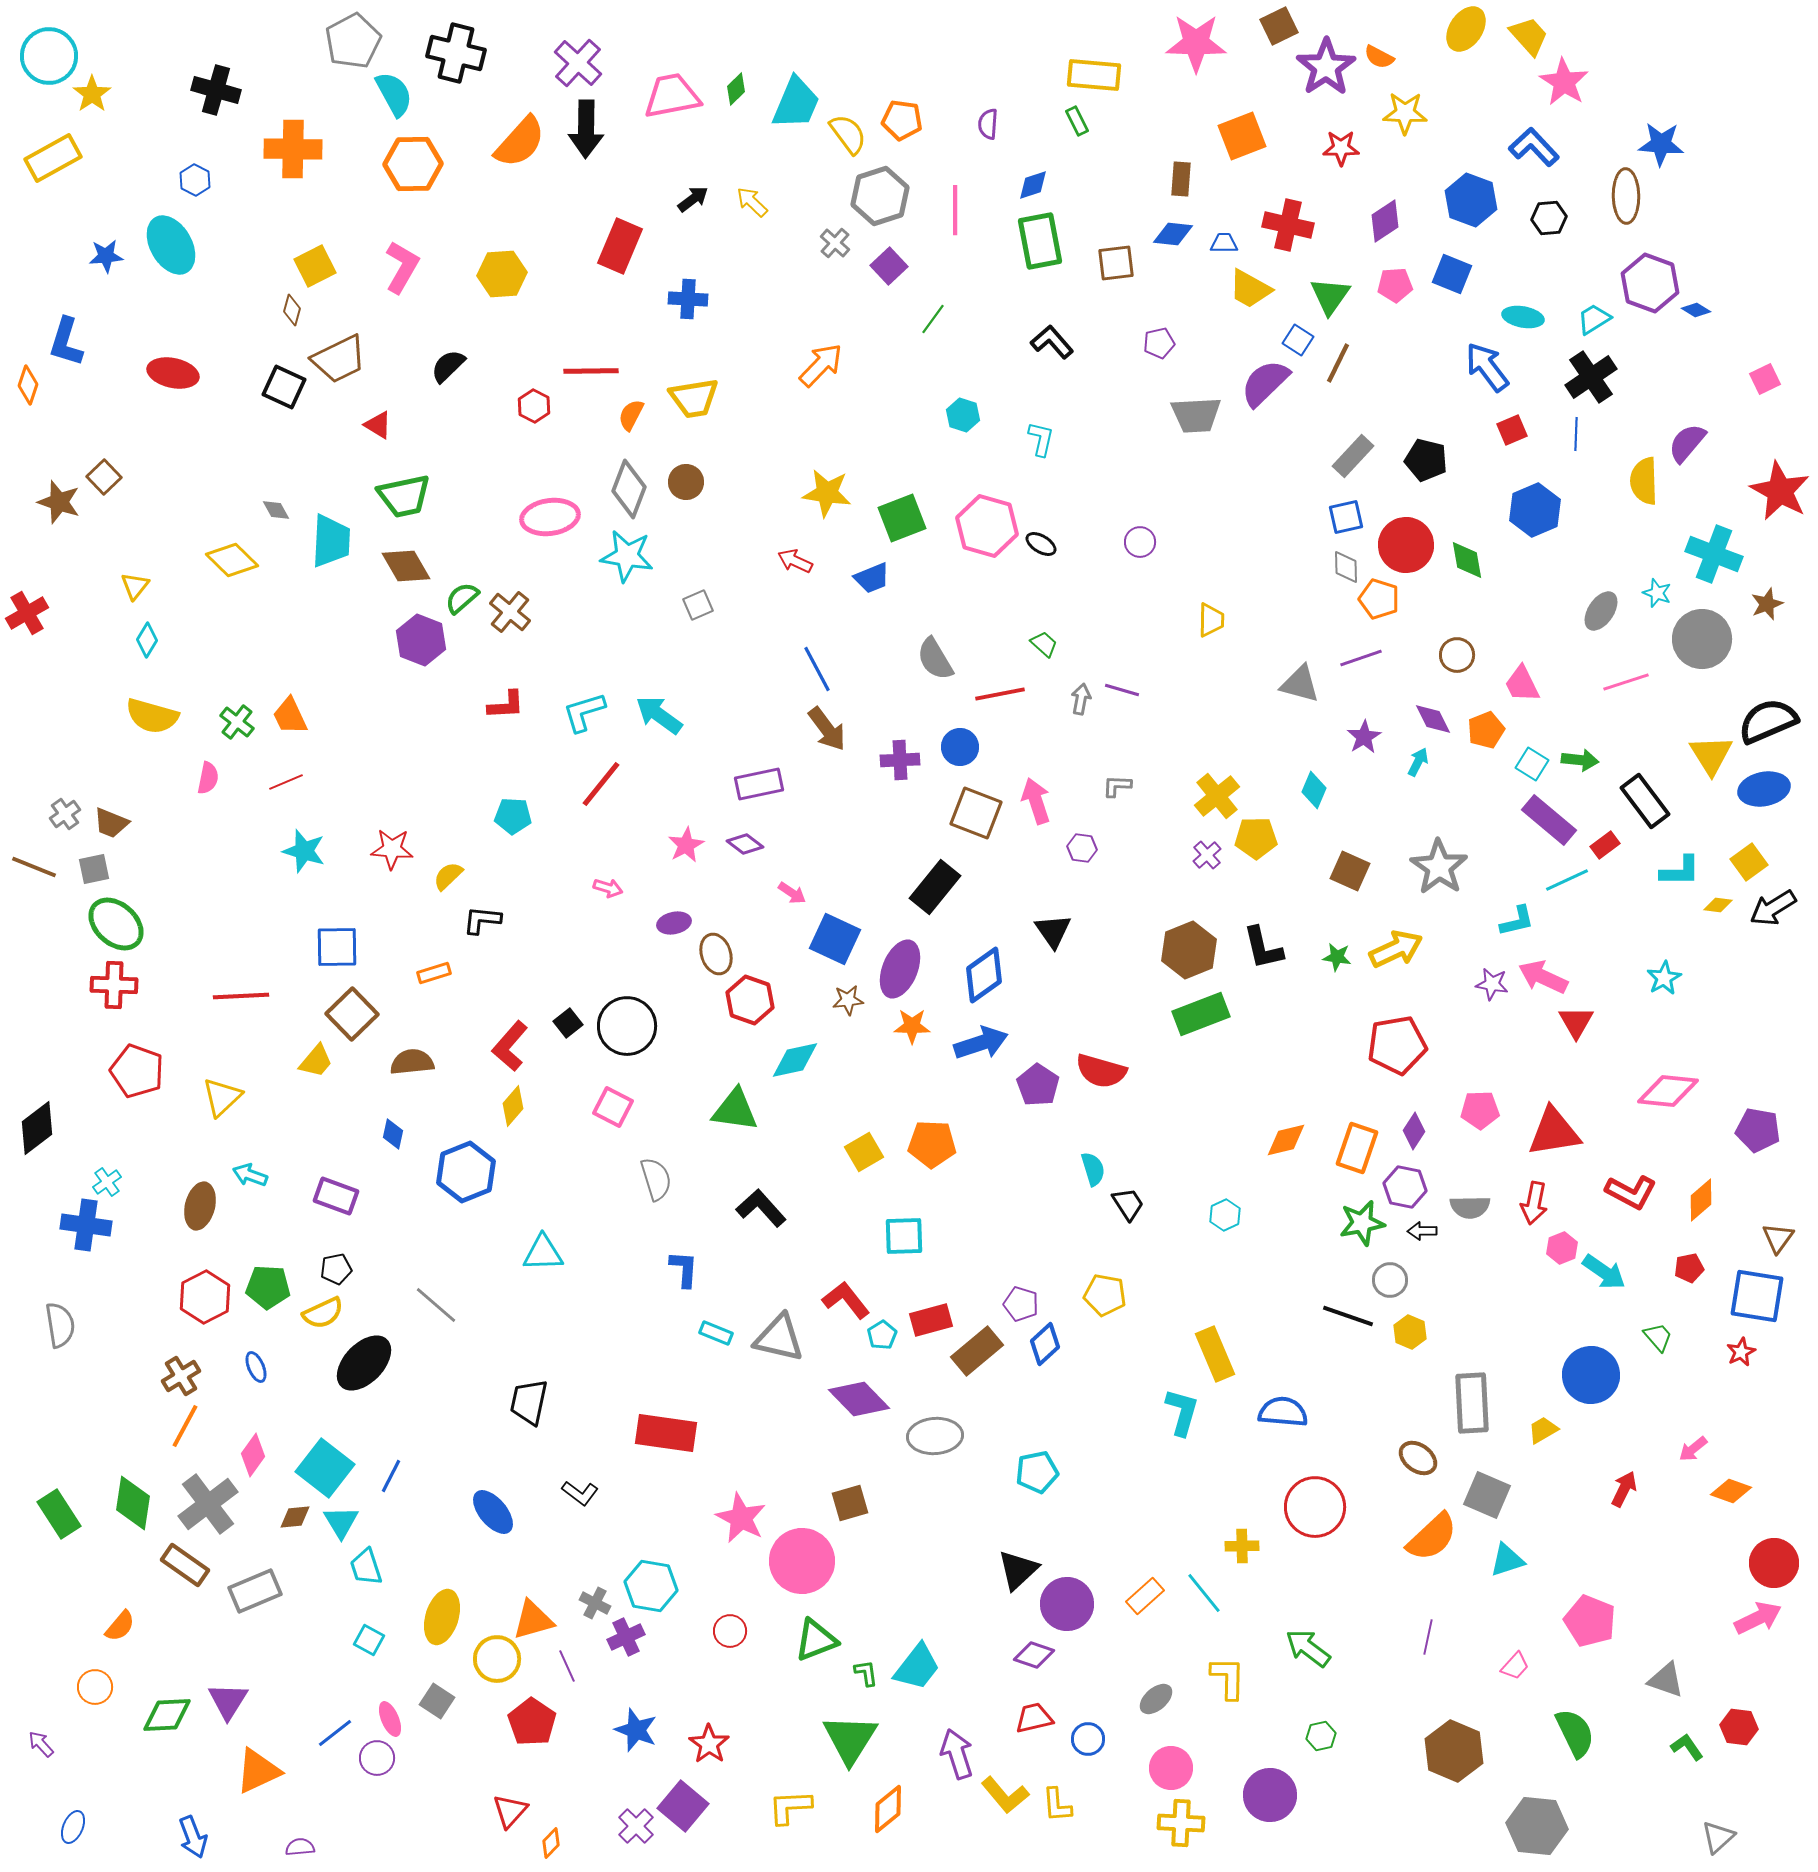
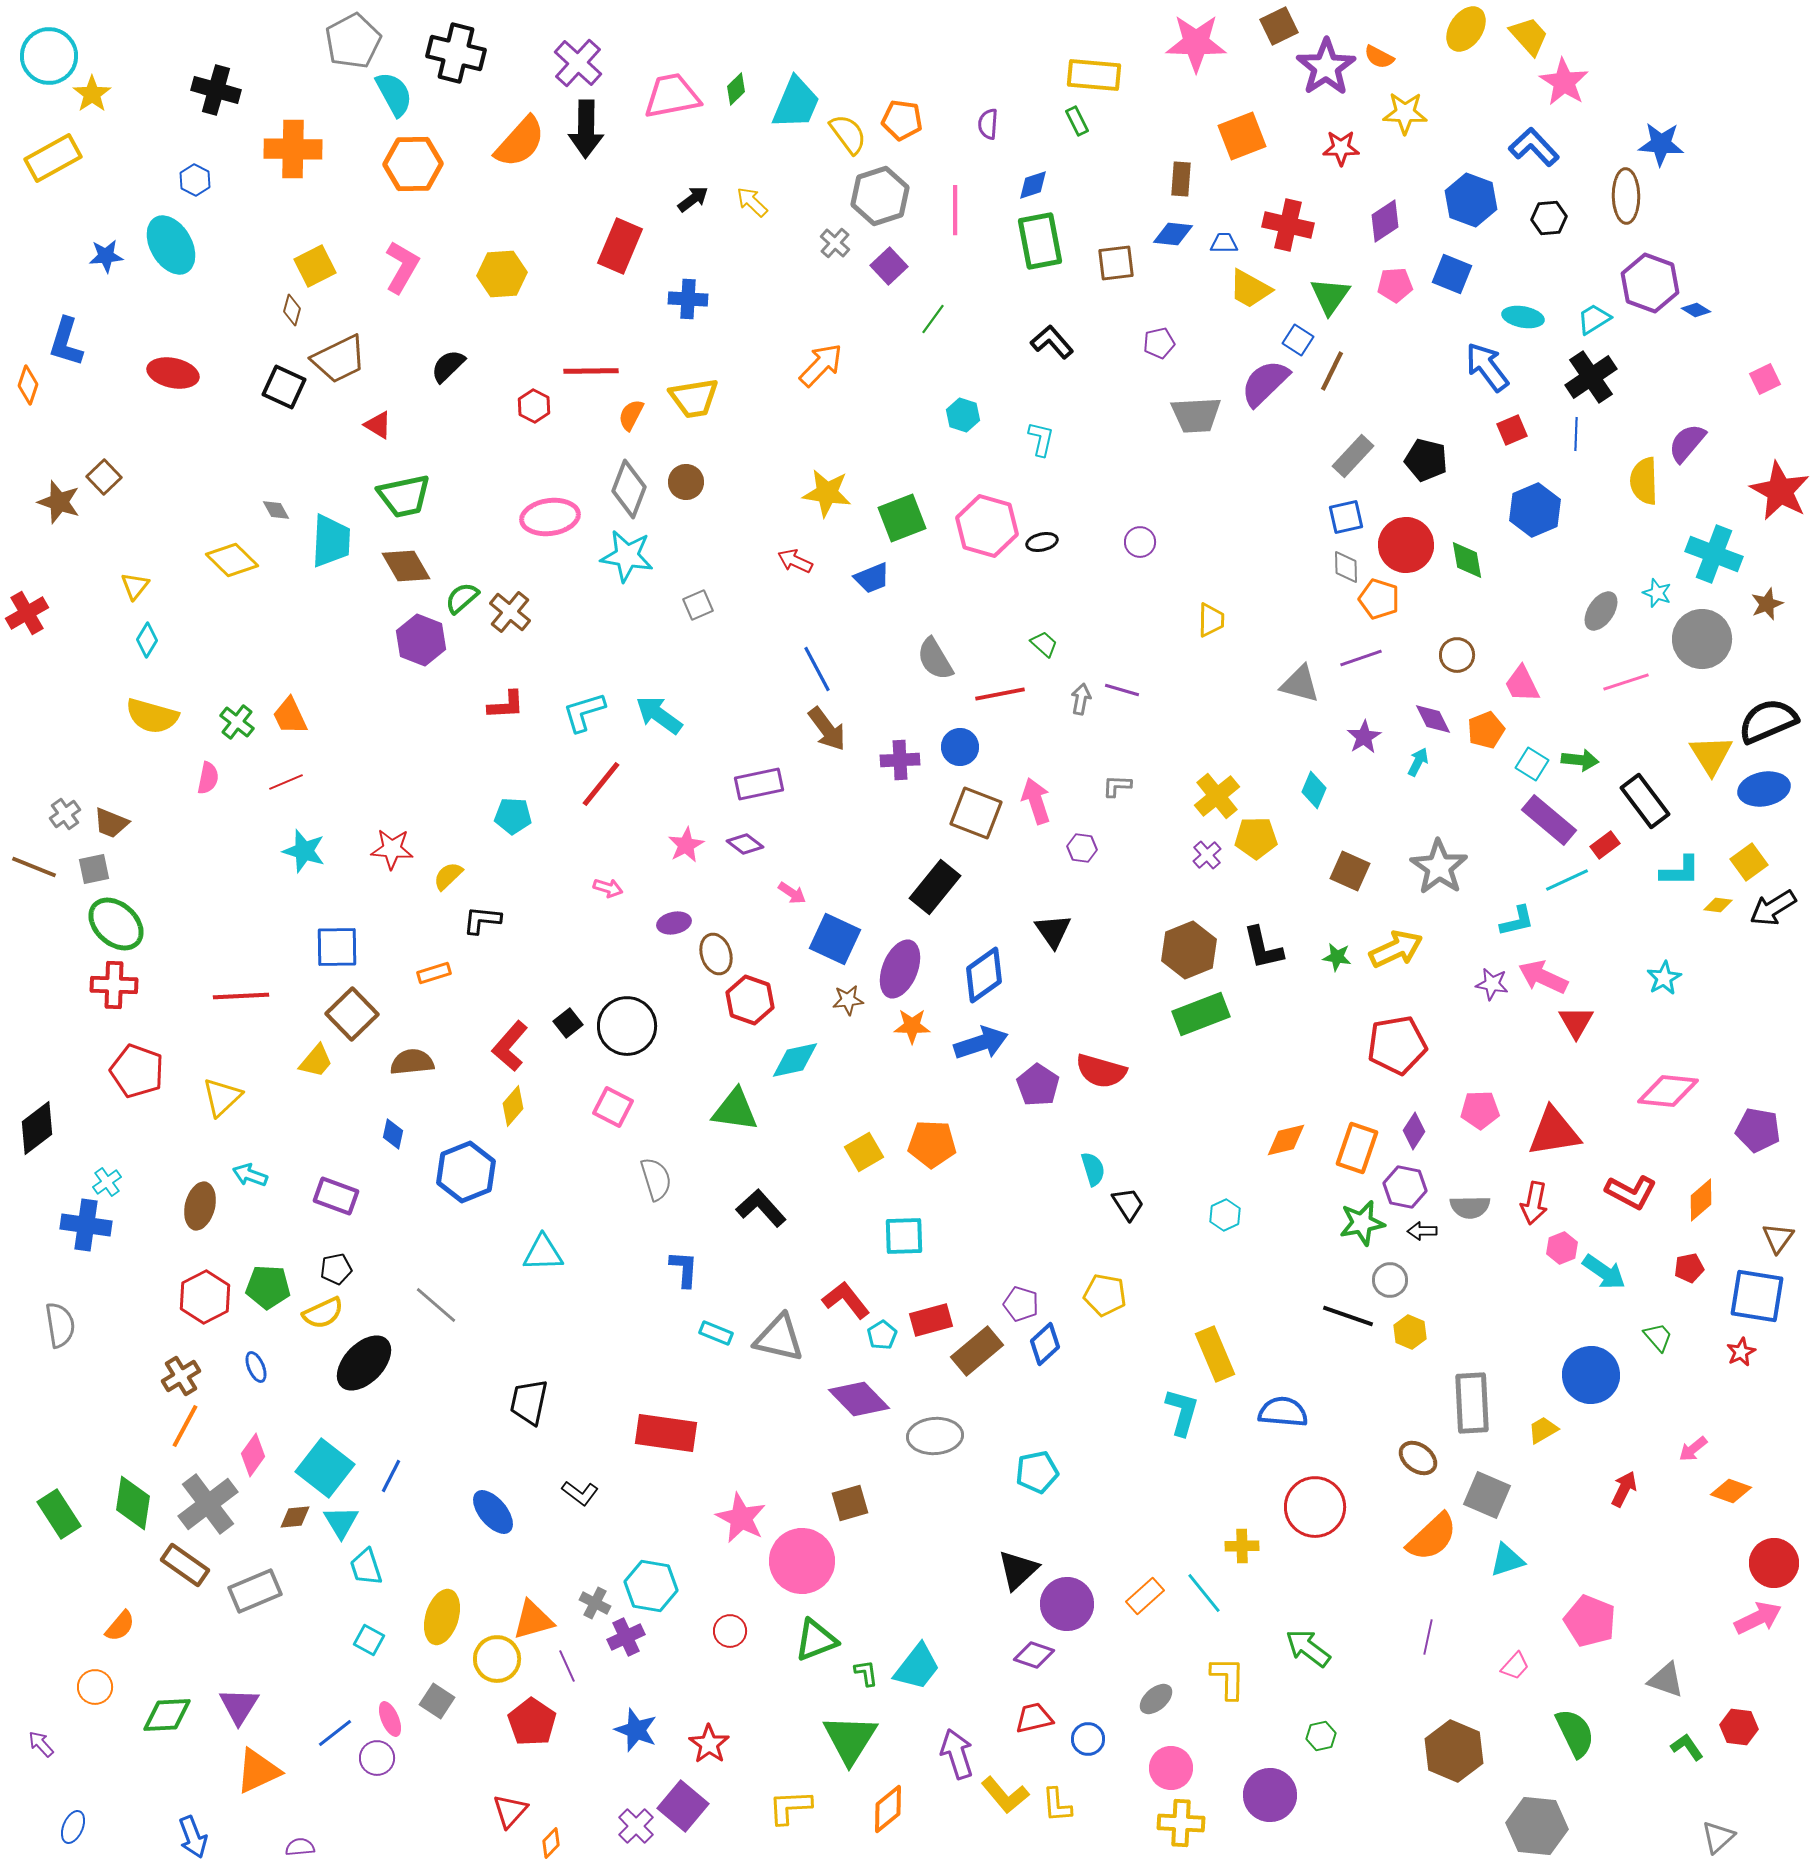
brown line at (1338, 363): moved 6 px left, 8 px down
black ellipse at (1041, 544): moved 1 px right, 2 px up; rotated 44 degrees counterclockwise
purple triangle at (228, 1701): moved 11 px right, 5 px down
